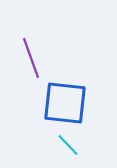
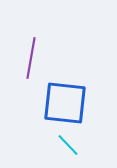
purple line: rotated 30 degrees clockwise
